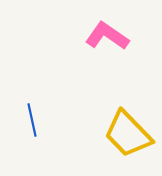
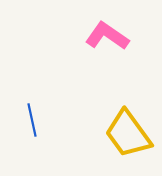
yellow trapezoid: rotated 8 degrees clockwise
